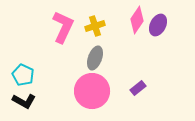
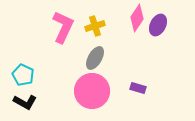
pink diamond: moved 2 px up
gray ellipse: rotated 10 degrees clockwise
purple rectangle: rotated 56 degrees clockwise
black L-shape: moved 1 px right, 1 px down
